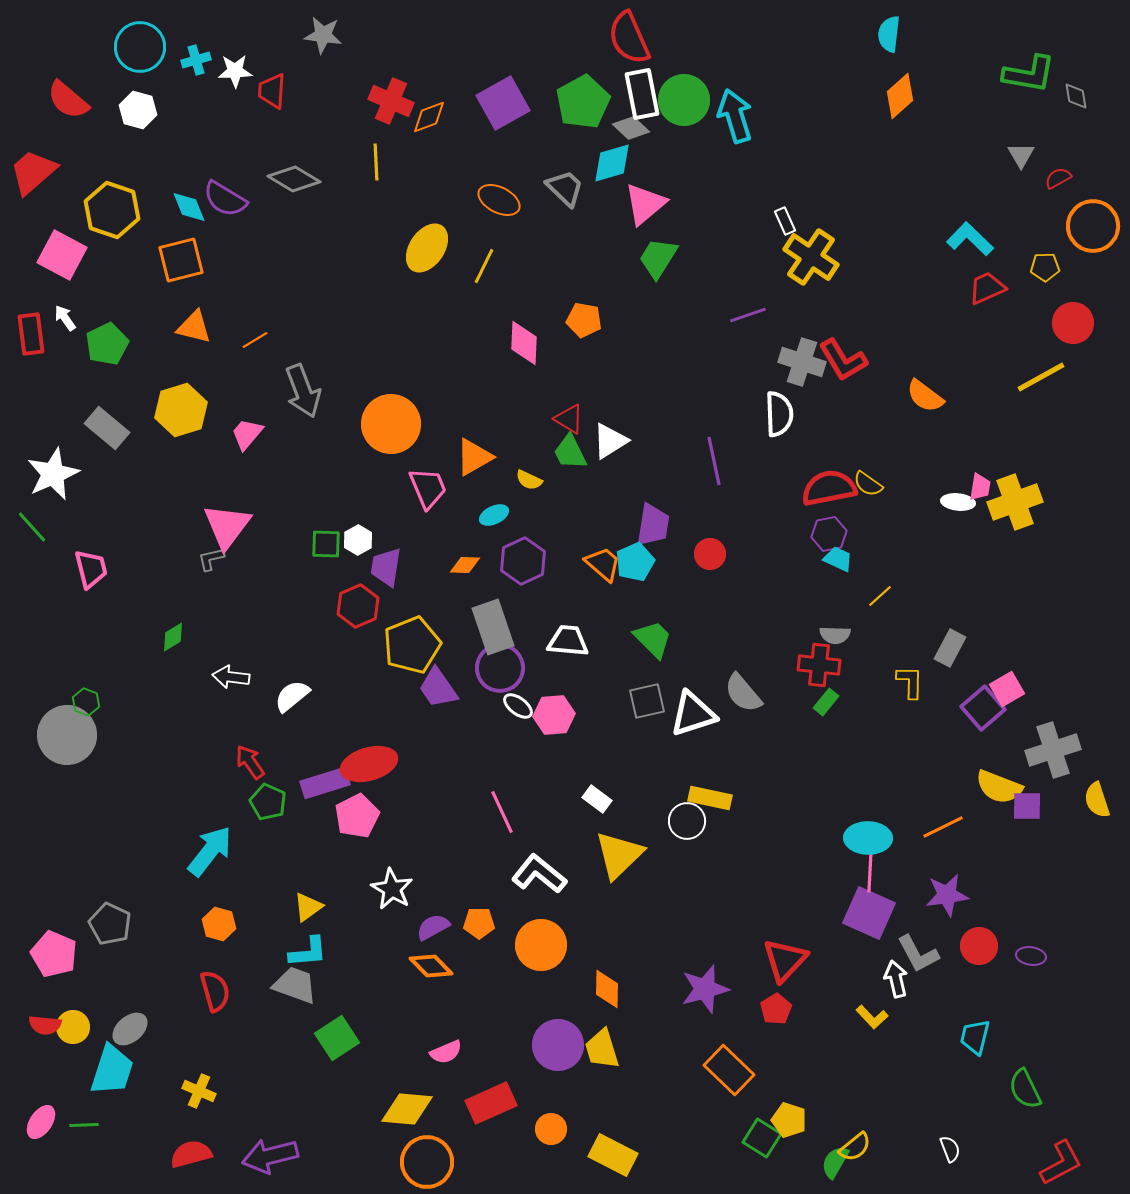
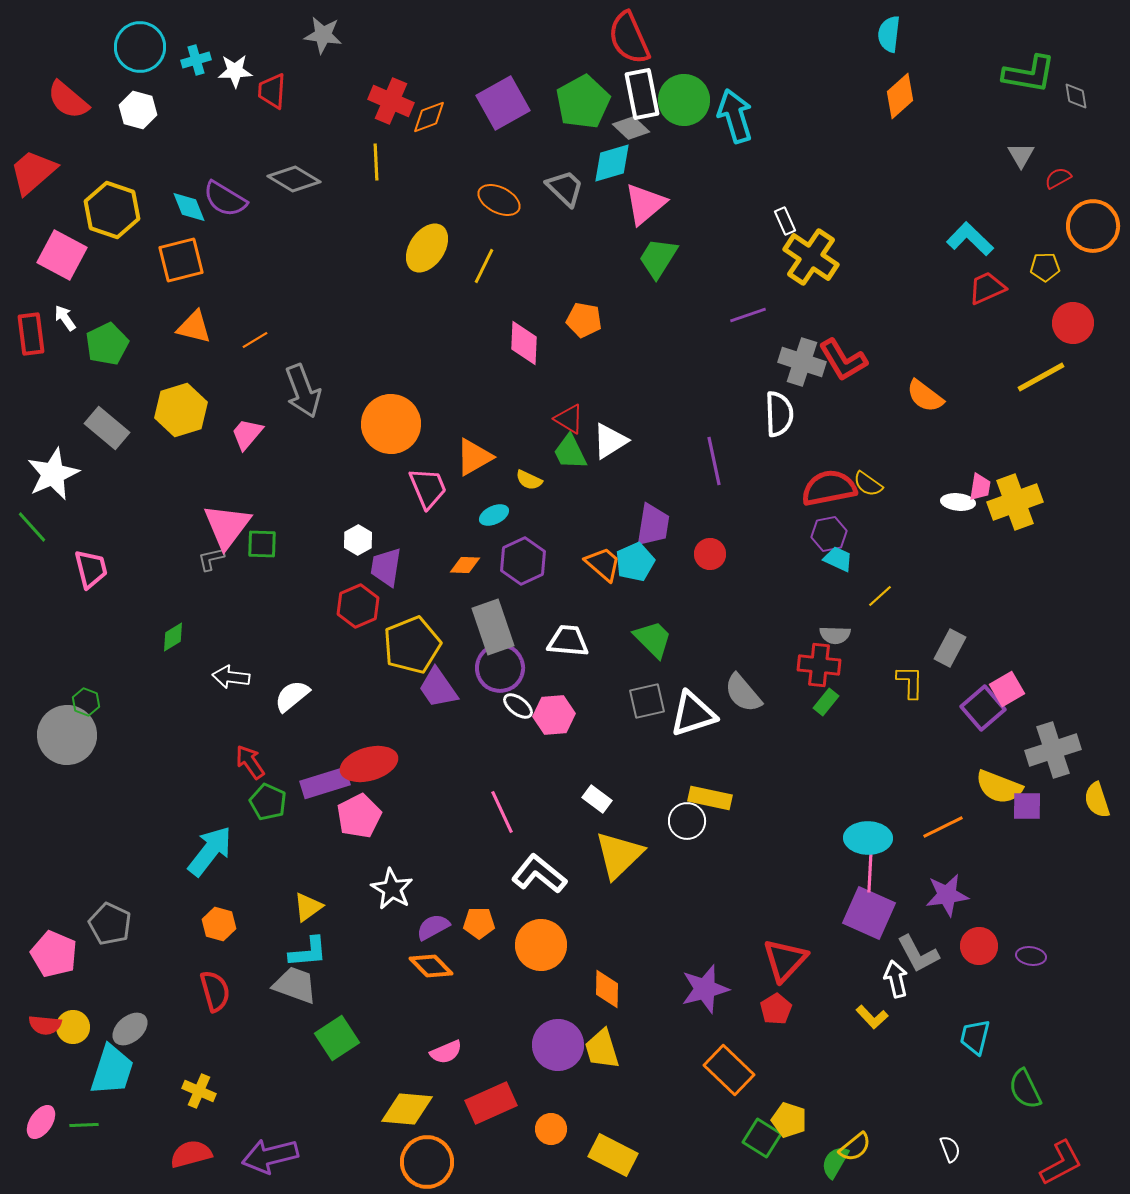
green square at (326, 544): moved 64 px left
pink pentagon at (357, 816): moved 2 px right
